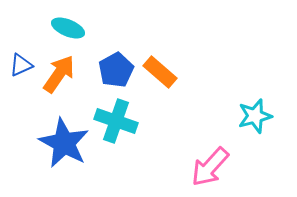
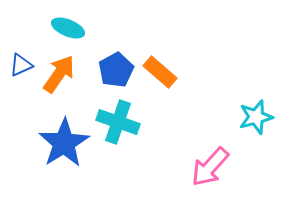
cyan star: moved 1 px right, 1 px down
cyan cross: moved 2 px right, 1 px down
blue star: rotated 12 degrees clockwise
